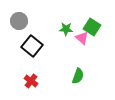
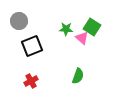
black square: rotated 30 degrees clockwise
red cross: rotated 24 degrees clockwise
